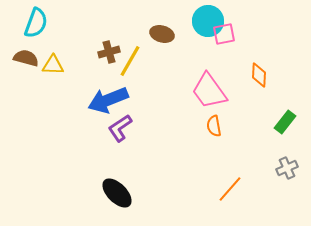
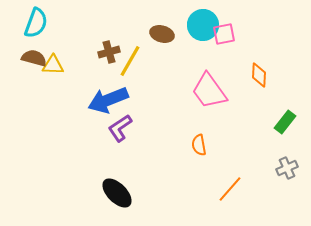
cyan circle: moved 5 px left, 4 px down
brown semicircle: moved 8 px right
orange semicircle: moved 15 px left, 19 px down
